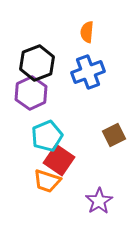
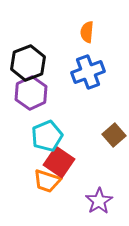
black hexagon: moved 9 px left
brown square: rotated 15 degrees counterclockwise
red square: moved 2 px down
